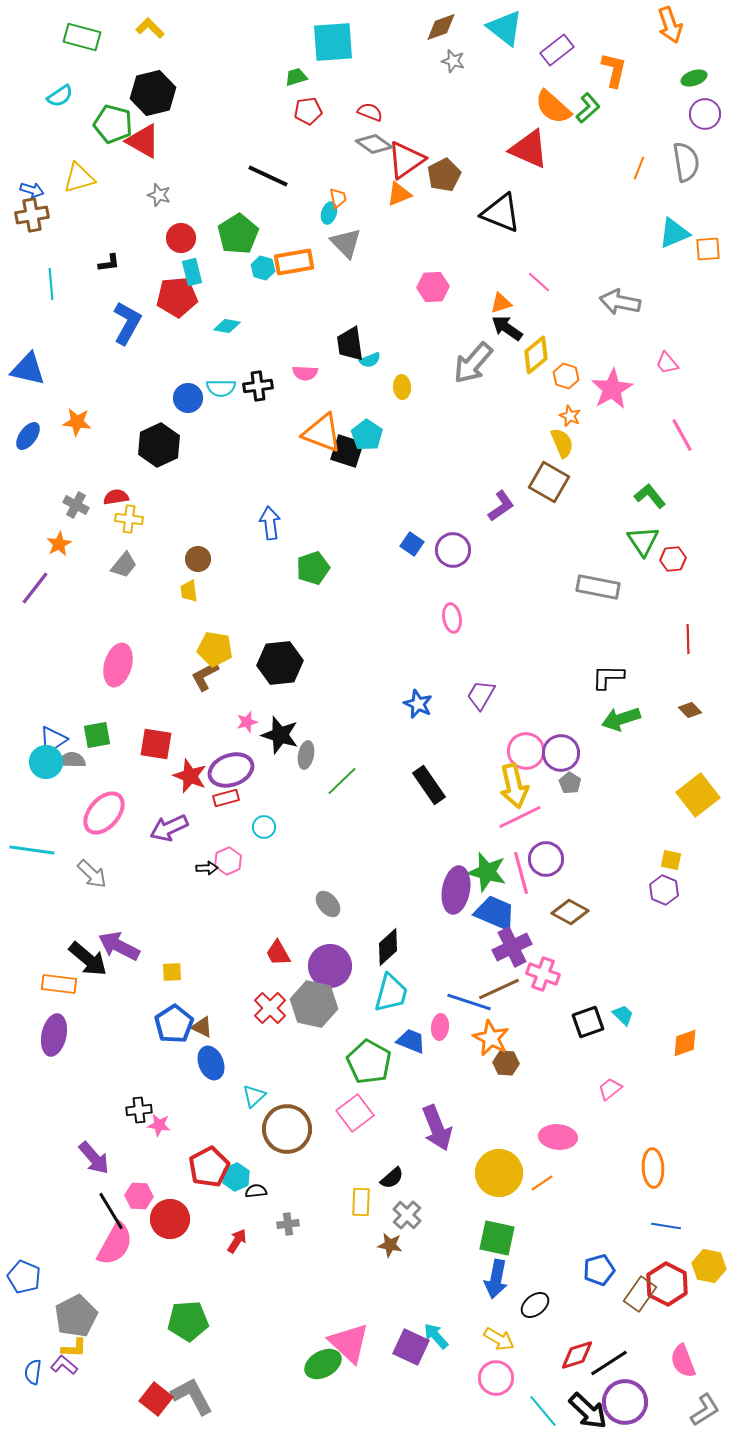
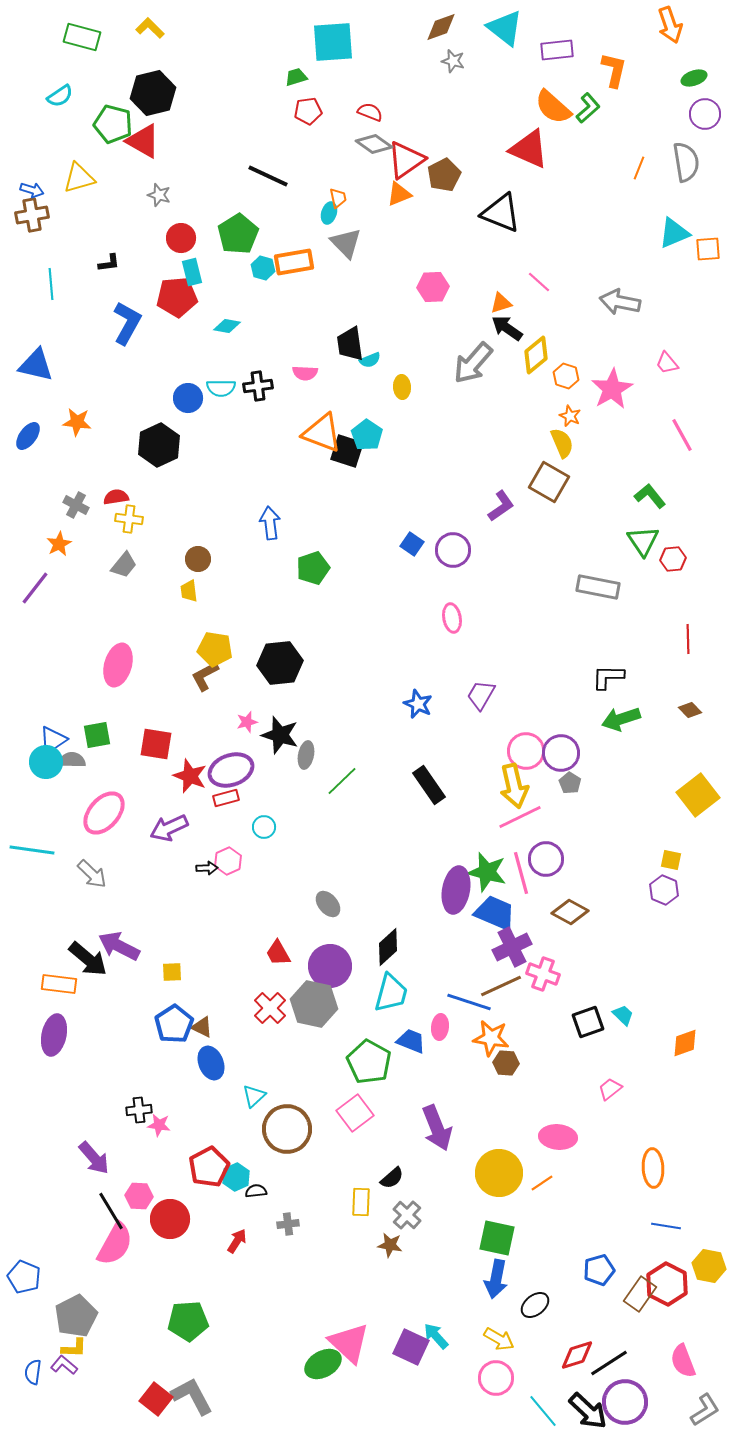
purple rectangle at (557, 50): rotated 32 degrees clockwise
blue triangle at (28, 369): moved 8 px right, 4 px up
brown line at (499, 989): moved 2 px right, 3 px up
orange star at (491, 1038): rotated 18 degrees counterclockwise
